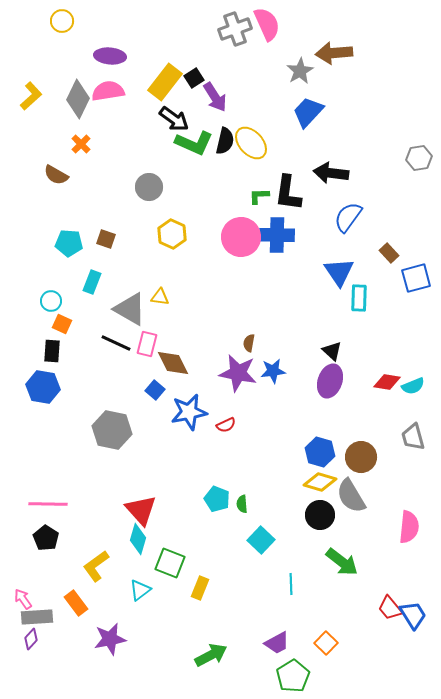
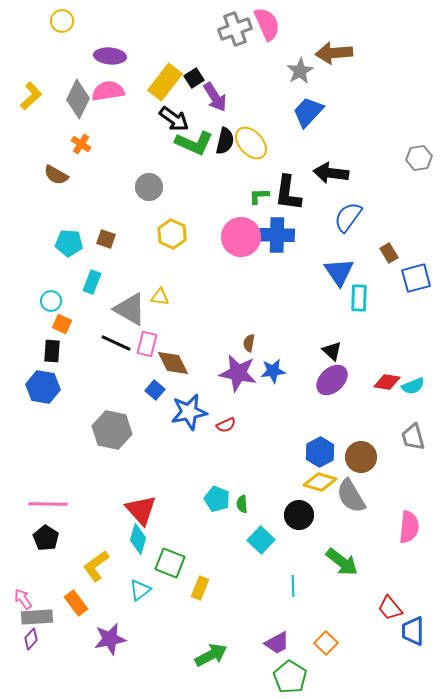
orange cross at (81, 144): rotated 12 degrees counterclockwise
brown rectangle at (389, 253): rotated 12 degrees clockwise
purple ellipse at (330, 381): moved 2 px right, 1 px up; rotated 28 degrees clockwise
blue hexagon at (320, 452): rotated 16 degrees clockwise
black circle at (320, 515): moved 21 px left
cyan line at (291, 584): moved 2 px right, 2 px down
blue trapezoid at (413, 615): moved 16 px down; rotated 148 degrees counterclockwise
green pentagon at (293, 676): moved 3 px left, 1 px down; rotated 8 degrees counterclockwise
